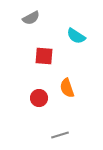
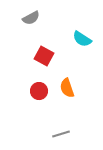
cyan semicircle: moved 6 px right, 3 px down
red square: rotated 24 degrees clockwise
red circle: moved 7 px up
gray line: moved 1 px right, 1 px up
